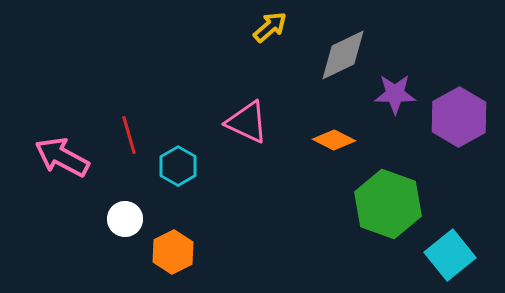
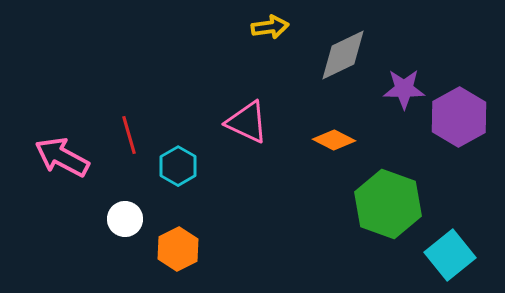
yellow arrow: rotated 33 degrees clockwise
purple star: moved 9 px right, 5 px up
orange hexagon: moved 5 px right, 3 px up
